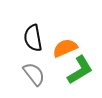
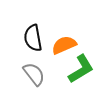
orange semicircle: moved 1 px left, 3 px up
green L-shape: moved 1 px right, 1 px up
